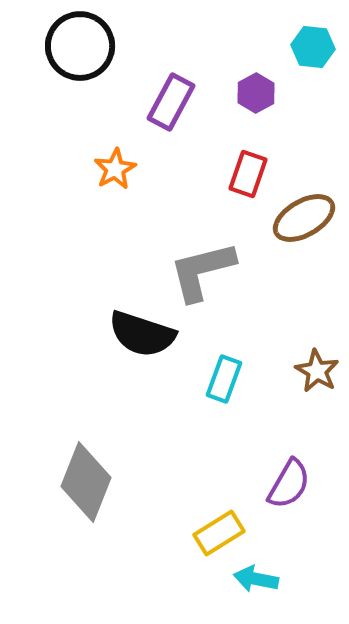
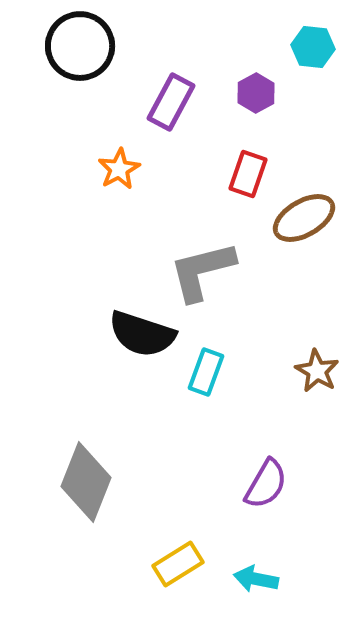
orange star: moved 4 px right
cyan rectangle: moved 18 px left, 7 px up
purple semicircle: moved 23 px left
yellow rectangle: moved 41 px left, 31 px down
